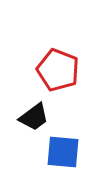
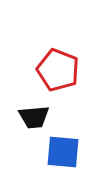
black trapezoid: rotated 32 degrees clockwise
